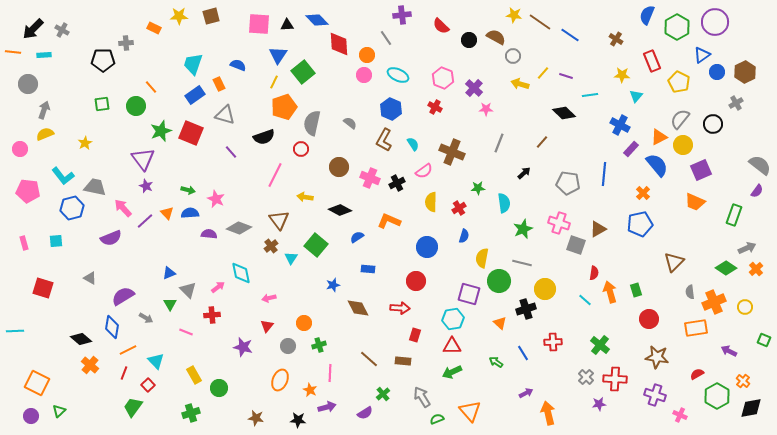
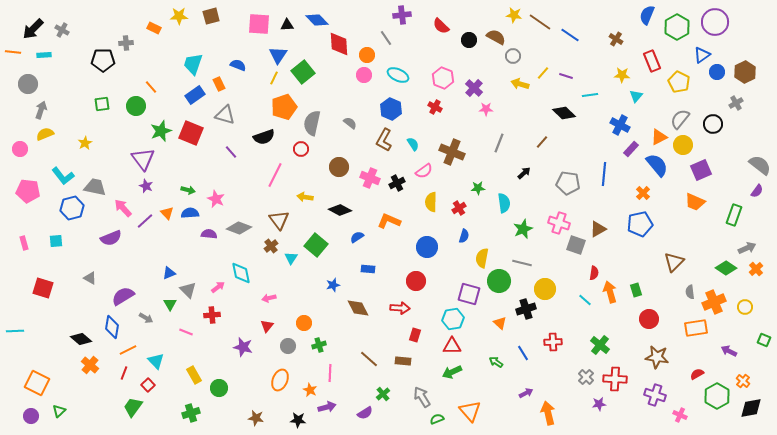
yellow line at (274, 82): moved 4 px up
gray arrow at (44, 110): moved 3 px left
